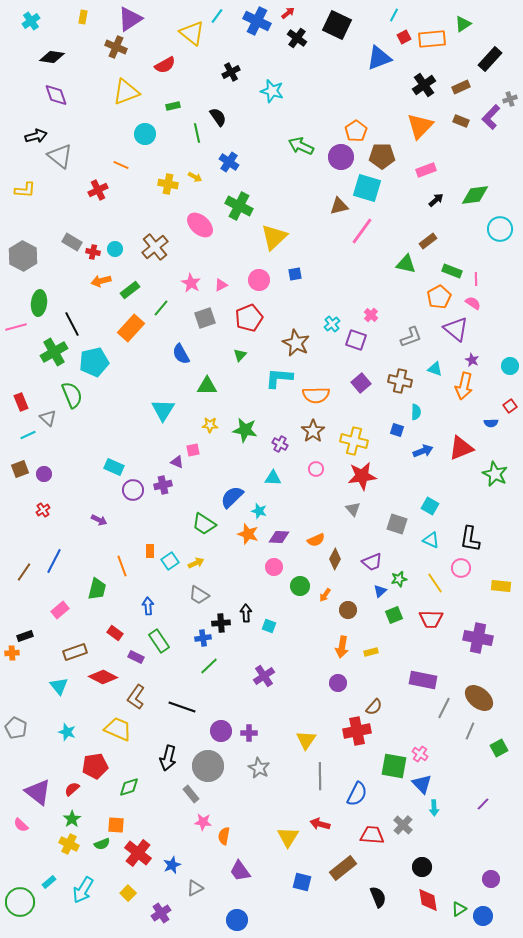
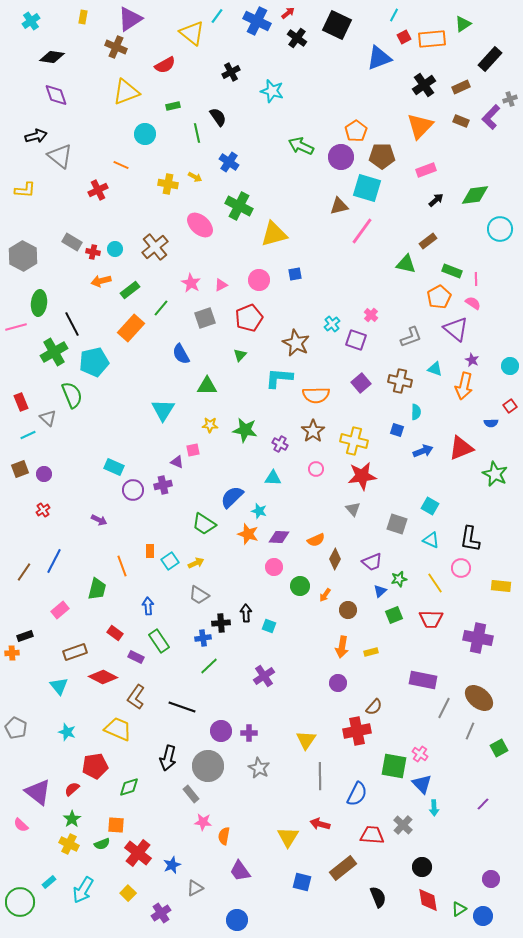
yellow triangle at (274, 237): moved 3 px up; rotated 28 degrees clockwise
